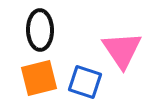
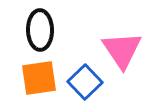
orange square: rotated 6 degrees clockwise
blue square: rotated 28 degrees clockwise
